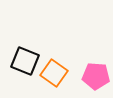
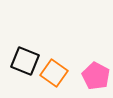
pink pentagon: rotated 24 degrees clockwise
